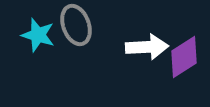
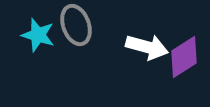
white arrow: rotated 18 degrees clockwise
